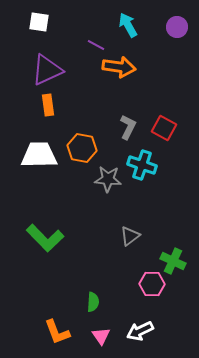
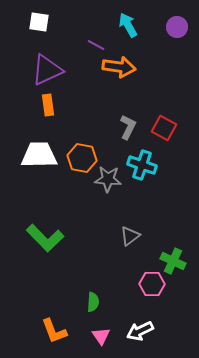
orange hexagon: moved 10 px down
orange L-shape: moved 3 px left, 1 px up
